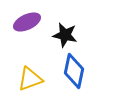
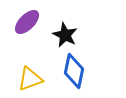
purple ellipse: rotated 20 degrees counterclockwise
black star: rotated 15 degrees clockwise
